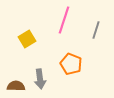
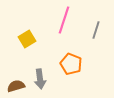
brown semicircle: rotated 18 degrees counterclockwise
